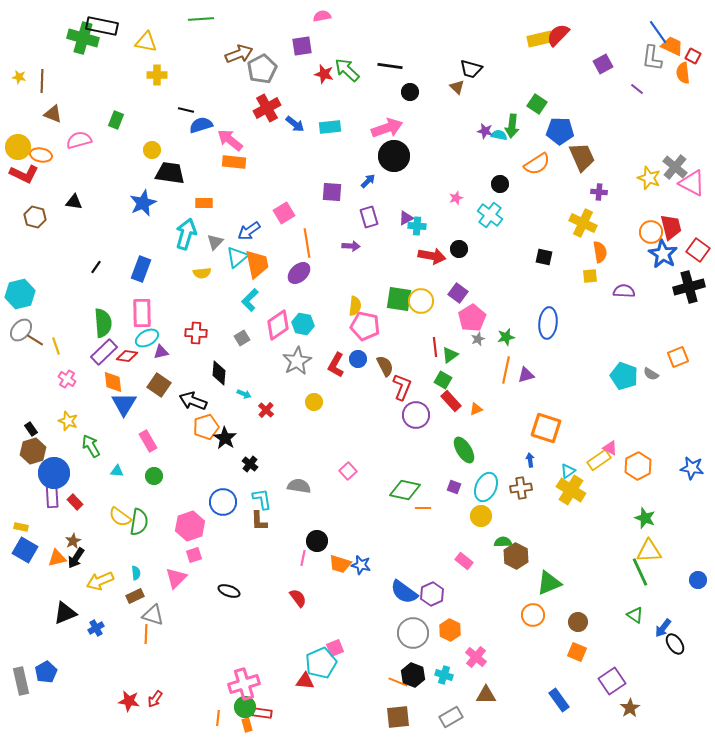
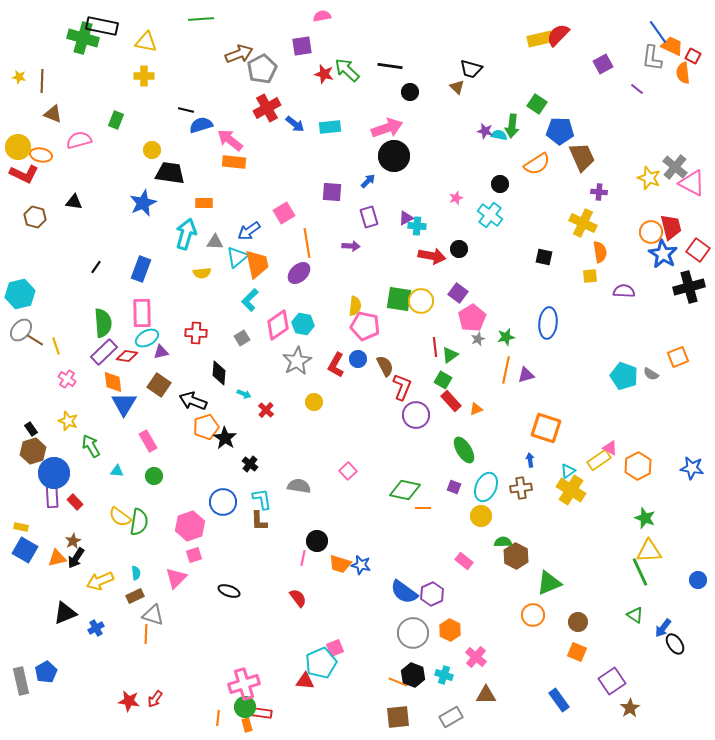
yellow cross at (157, 75): moved 13 px left, 1 px down
gray triangle at (215, 242): rotated 48 degrees clockwise
